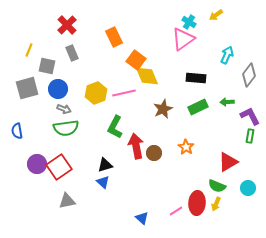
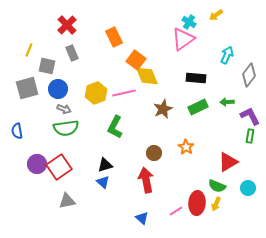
red arrow at (136, 146): moved 10 px right, 34 px down
